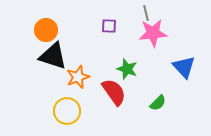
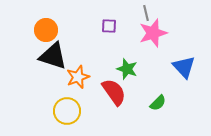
pink star: rotated 12 degrees counterclockwise
